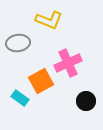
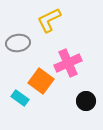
yellow L-shape: rotated 132 degrees clockwise
orange square: rotated 25 degrees counterclockwise
